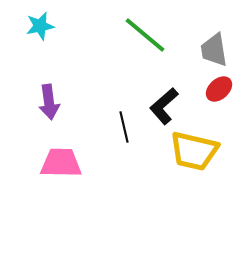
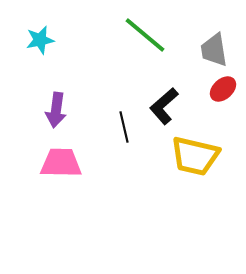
cyan star: moved 14 px down
red ellipse: moved 4 px right
purple arrow: moved 7 px right, 8 px down; rotated 16 degrees clockwise
yellow trapezoid: moved 1 px right, 5 px down
